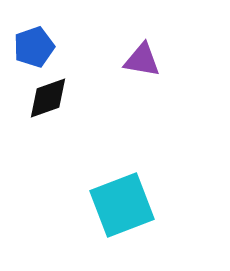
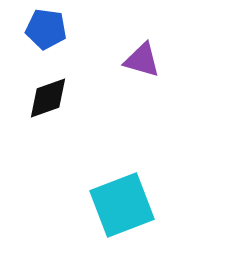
blue pentagon: moved 12 px right, 18 px up; rotated 27 degrees clockwise
purple triangle: rotated 6 degrees clockwise
